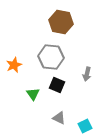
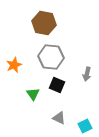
brown hexagon: moved 17 px left, 1 px down
